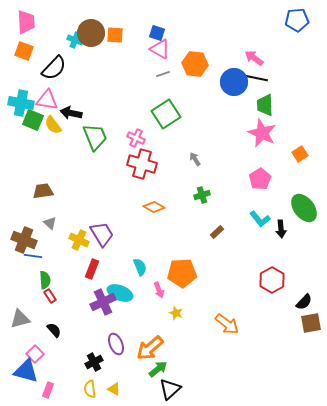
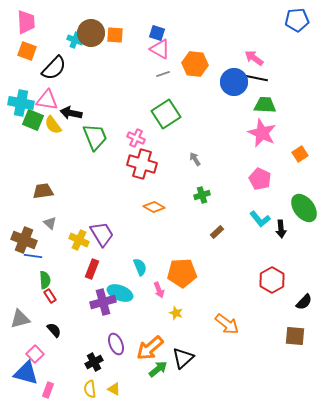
orange square at (24, 51): moved 3 px right
green trapezoid at (265, 105): rotated 95 degrees clockwise
pink pentagon at (260, 179): rotated 15 degrees counterclockwise
purple cross at (103, 302): rotated 10 degrees clockwise
brown square at (311, 323): moved 16 px left, 13 px down; rotated 15 degrees clockwise
blue triangle at (26, 371): moved 2 px down
black triangle at (170, 389): moved 13 px right, 31 px up
